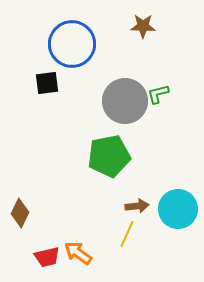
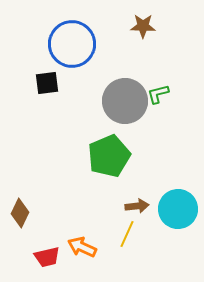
green pentagon: rotated 12 degrees counterclockwise
orange arrow: moved 4 px right, 6 px up; rotated 12 degrees counterclockwise
